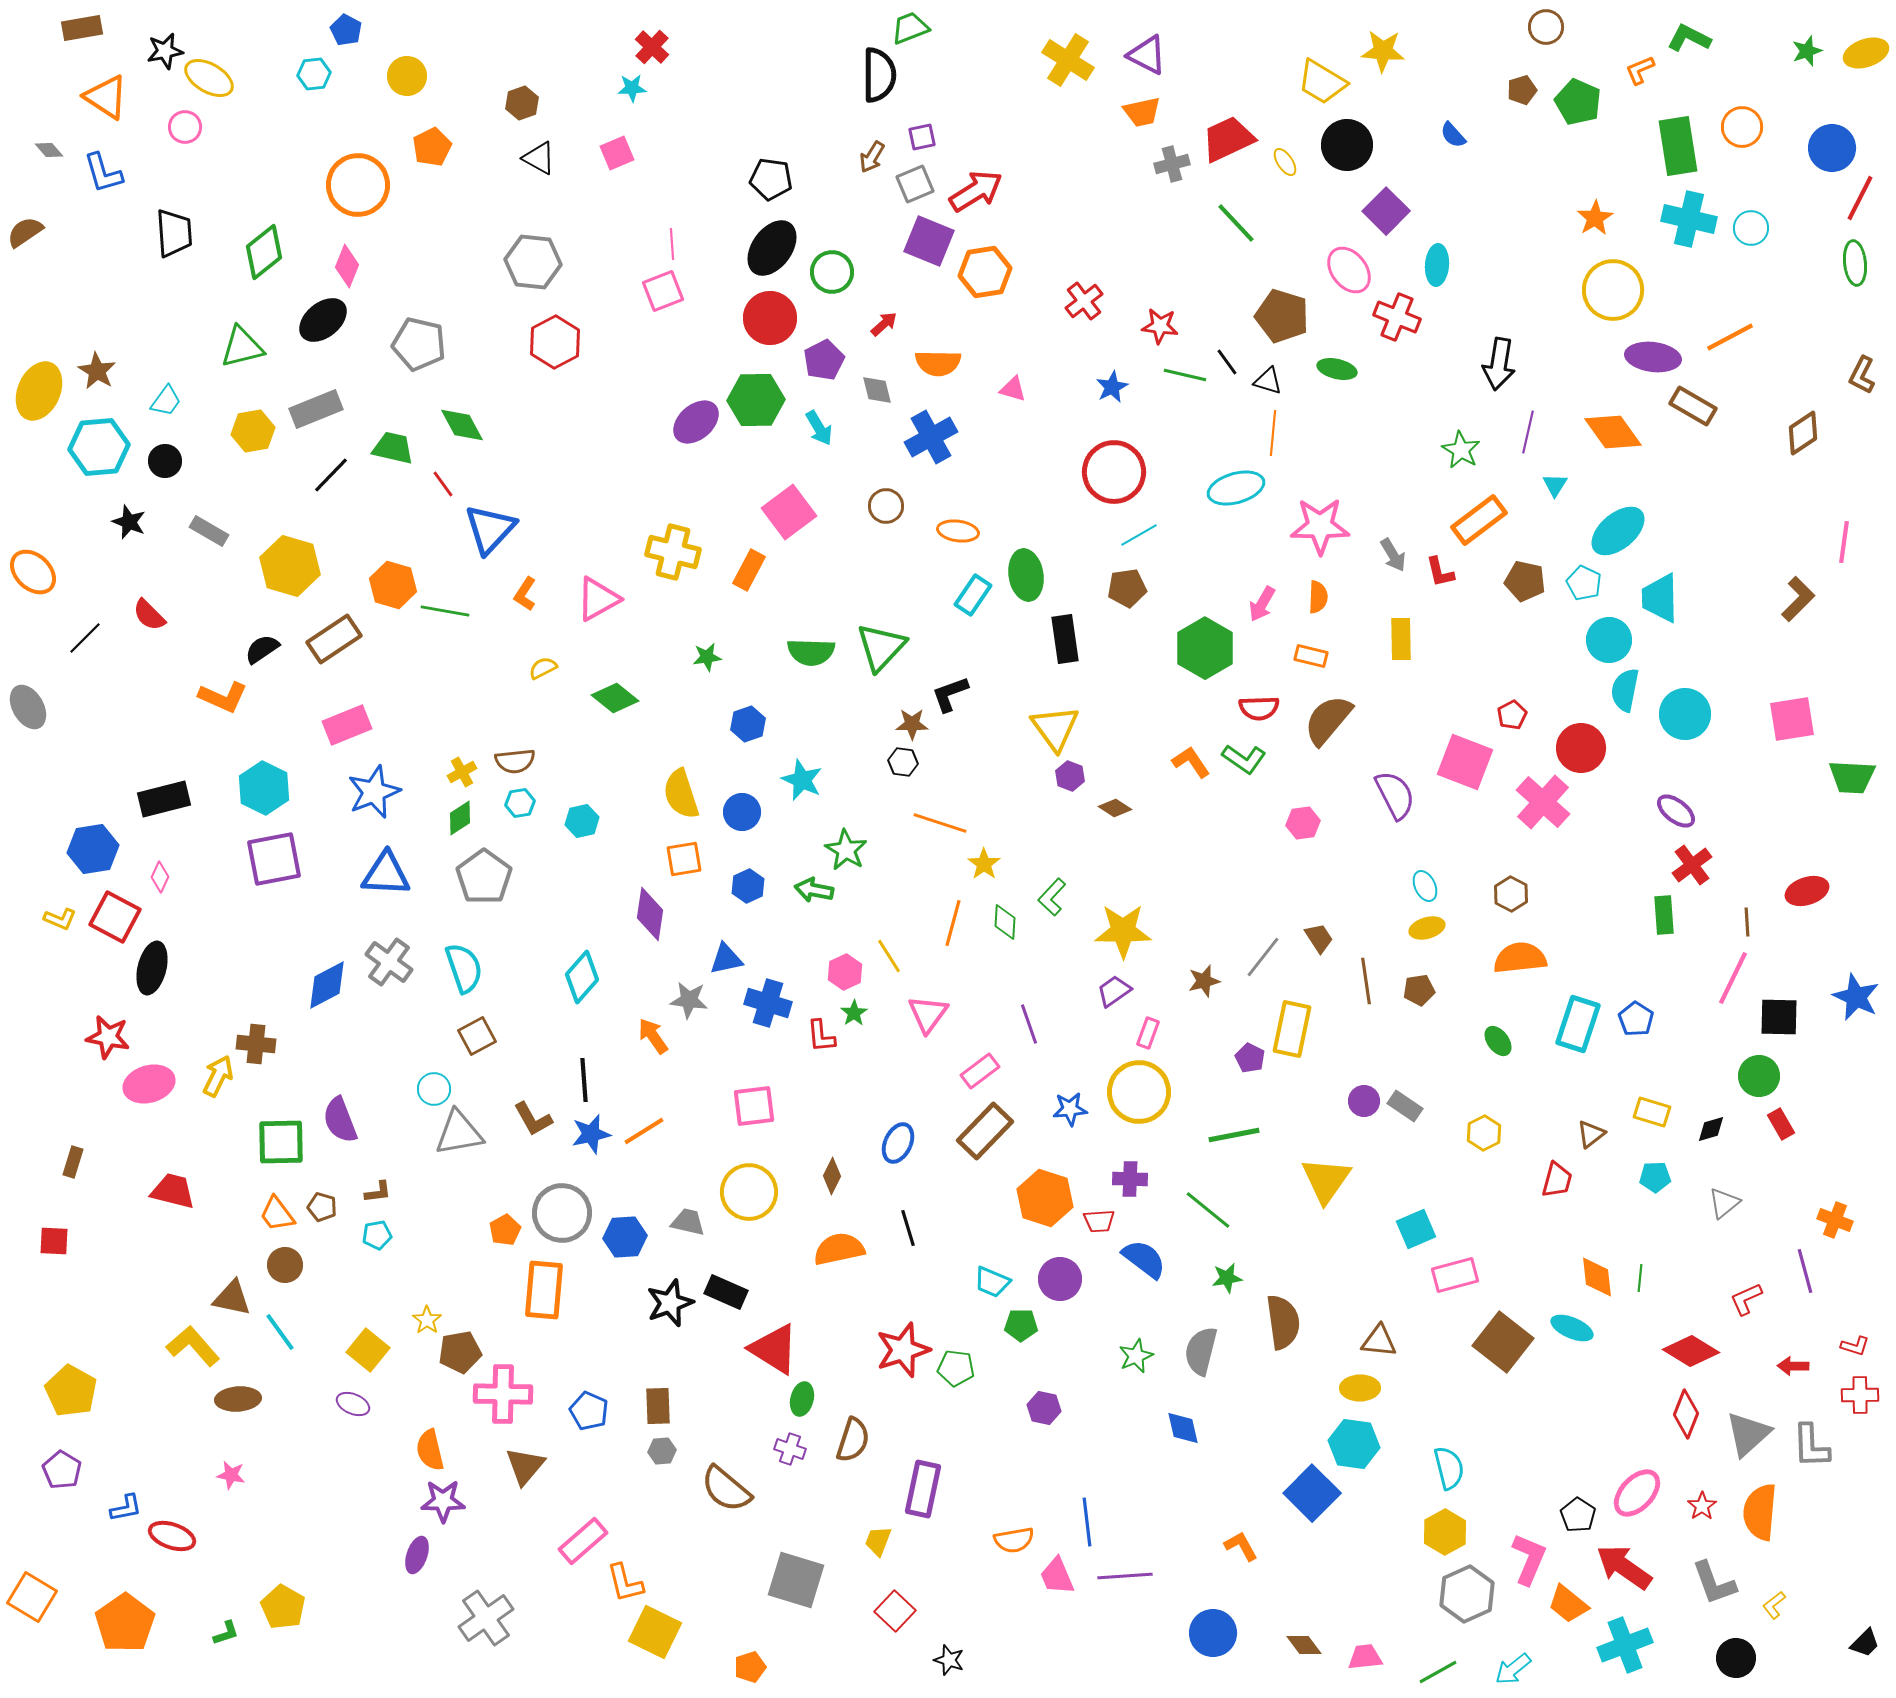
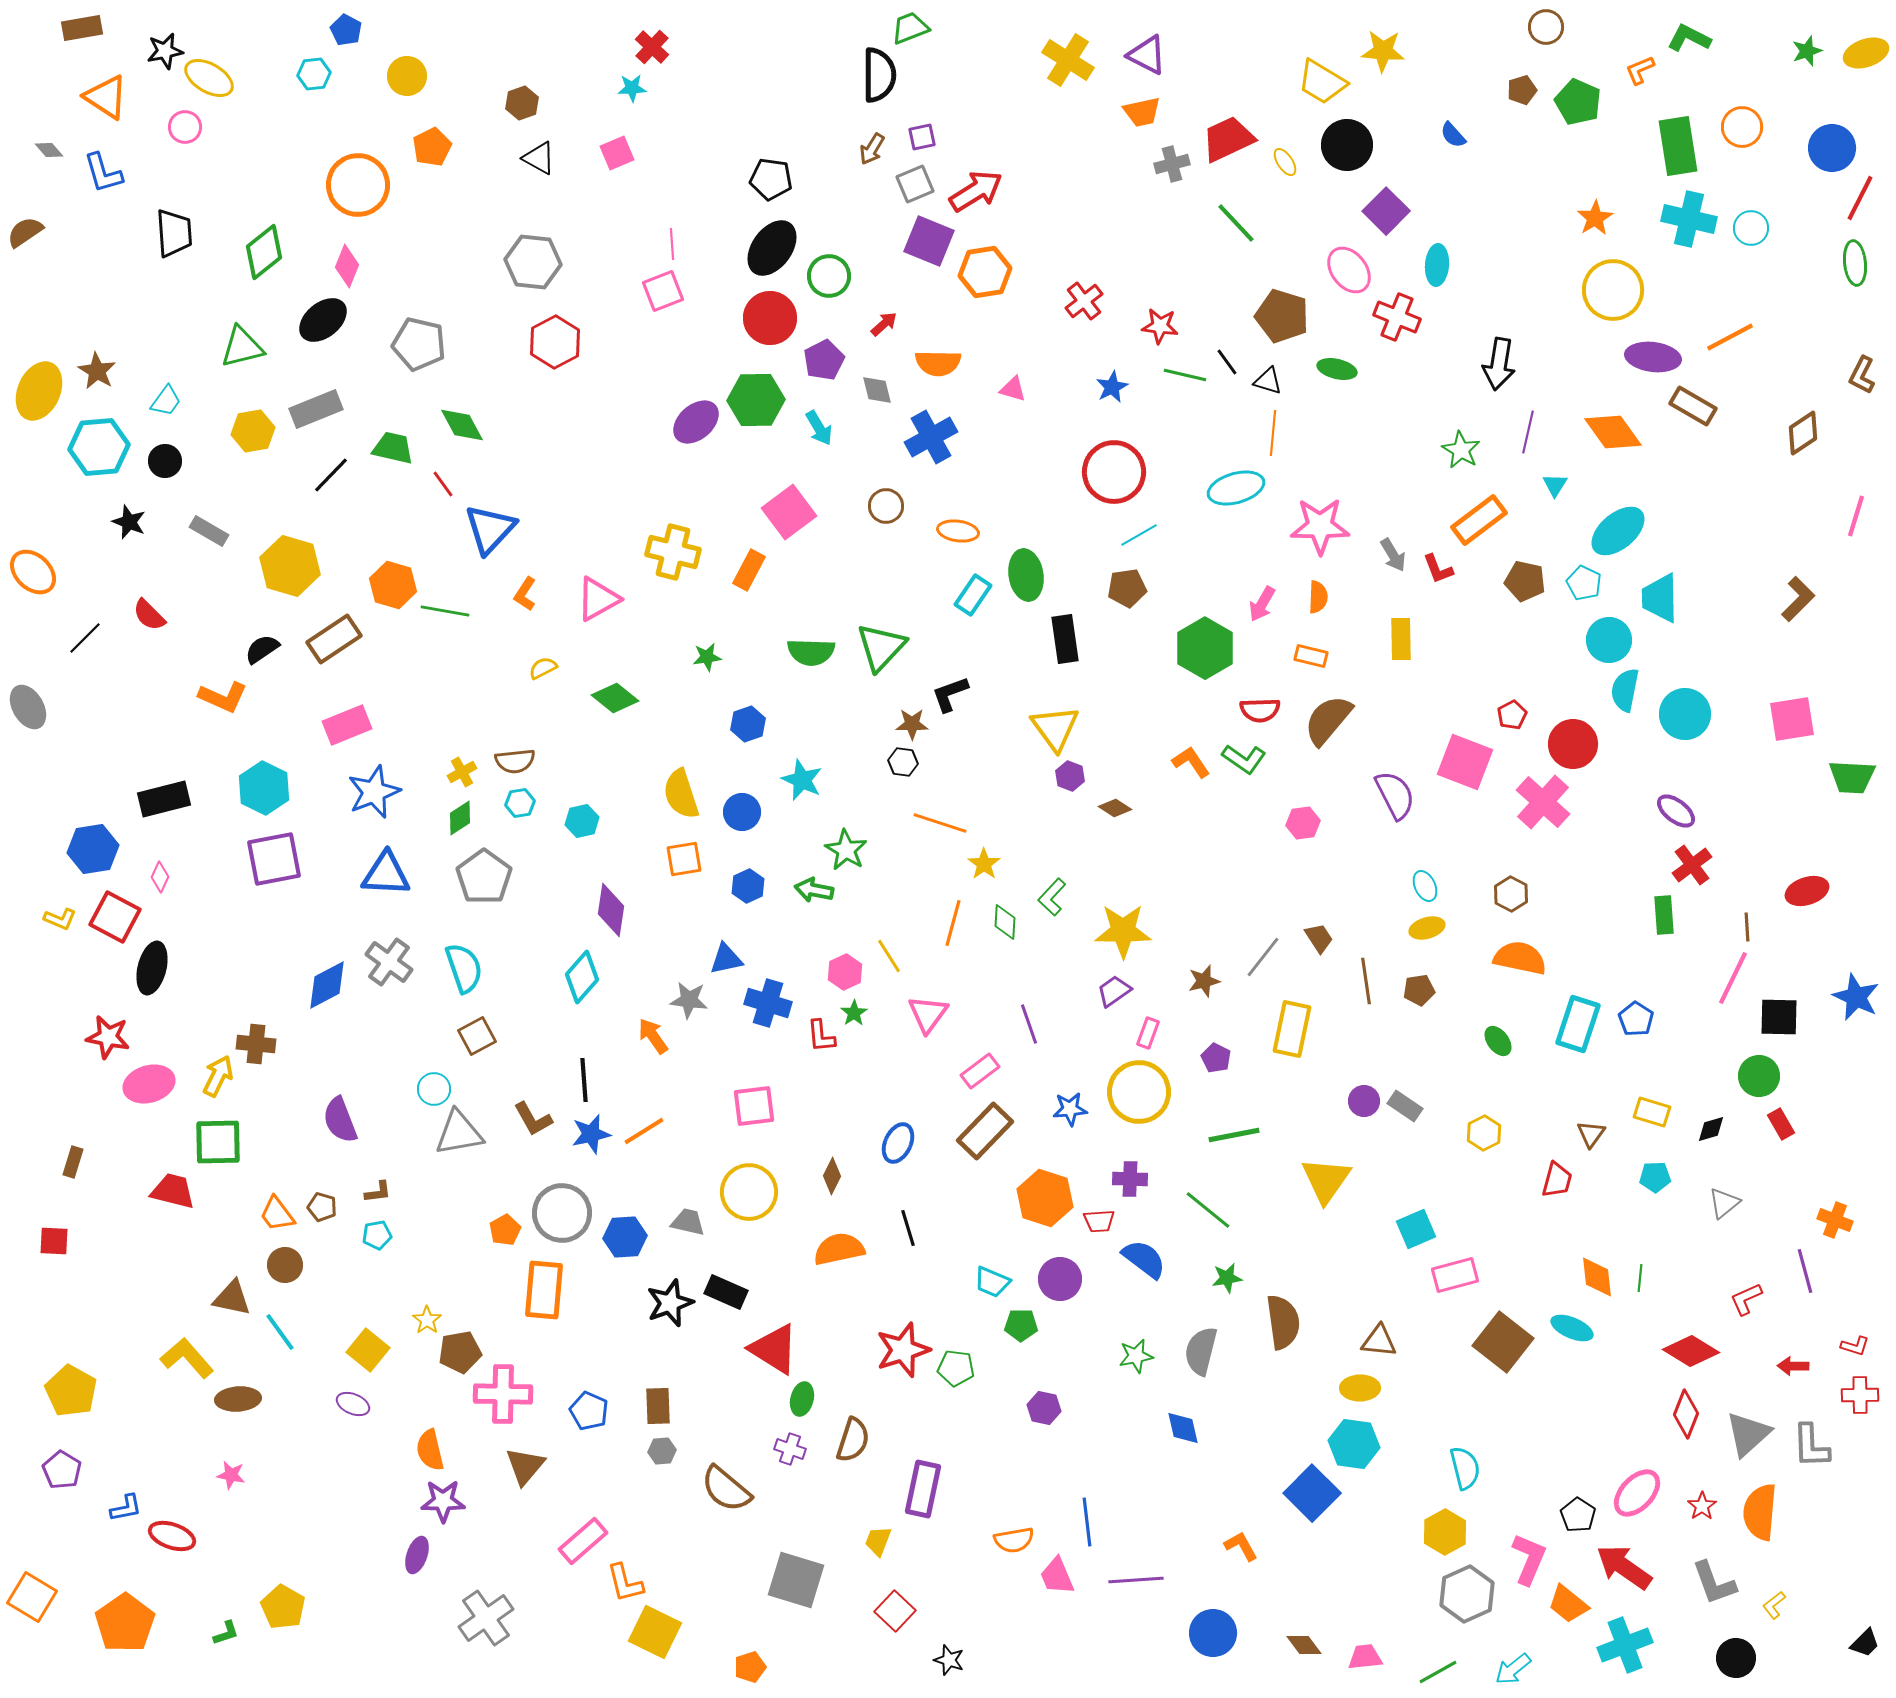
brown arrow at (872, 157): moved 8 px up
green circle at (832, 272): moved 3 px left, 4 px down
pink line at (1844, 542): moved 12 px right, 26 px up; rotated 9 degrees clockwise
red L-shape at (1440, 572): moved 2 px left, 3 px up; rotated 8 degrees counterclockwise
red semicircle at (1259, 708): moved 1 px right, 2 px down
red circle at (1581, 748): moved 8 px left, 4 px up
purple diamond at (650, 914): moved 39 px left, 4 px up
brown line at (1747, 922): moved 5 px down
orange semicircle at (1520, 958): rotated 18 degrees clockwise
purple pentagon at (1250, 1058): moved 34 px left
brown triangle at (1591, 1134): rotated 16 degrees counterclockwise
green square at (281, 1142): moved 63 px left
yellow L-shape at (193, 1346): moved 6 px left, 12 px down
green star at (1136, 1356): rotated 12 degrees clockwise
cyan semicircle at (1449, 1468): moved 16 px right
purple line at (1125, 1576): moved 11 px right, 4 px down
